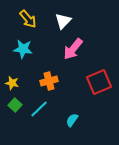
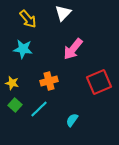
white triangle: moved 8 px up
